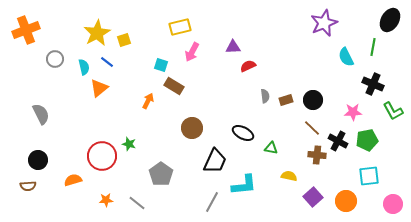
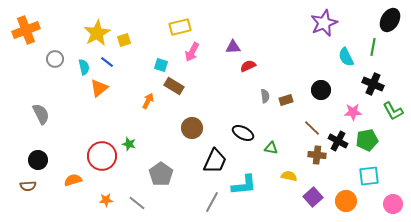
black circle at (313, 100): moved 8 px right, 10 px up
